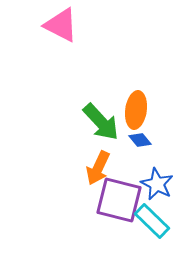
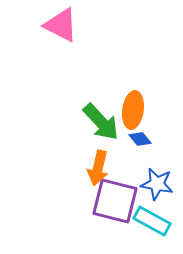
orange ellipse: moved 3 px left
blue diamond: moved 1 px up
orange arrow: rotated 12 degrees counterclockwise
blue star: rotated 16 degrees counterclockwise
purple square: moved 4 px left, 1 px down
cyan rectangle: rotated 15 degrees counterclockwise
